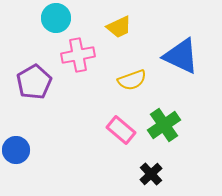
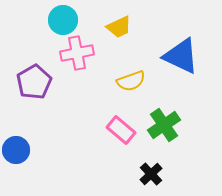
cyan circle: moved 7 px right, 2 px down
pink cross: moved 1 px left, 2 px up
yellow semicircle: moved 1 px left, 1 px down
